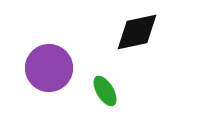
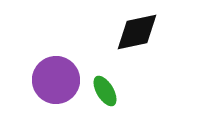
purple circle: moved 7 px right, 12 px down
